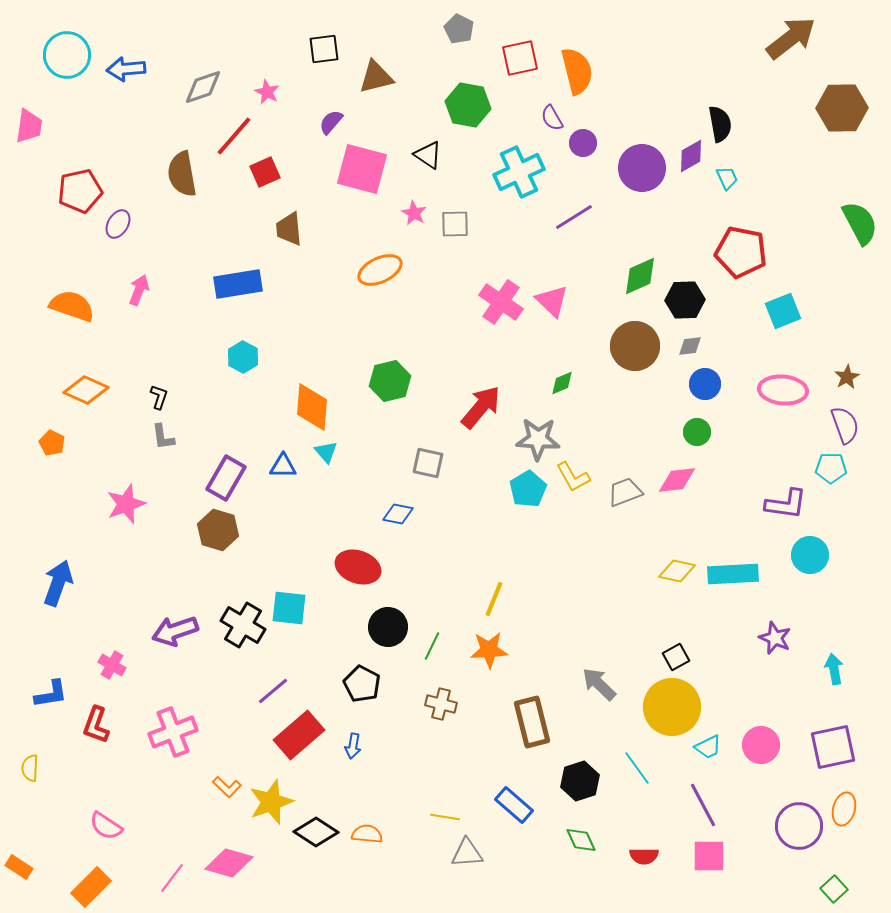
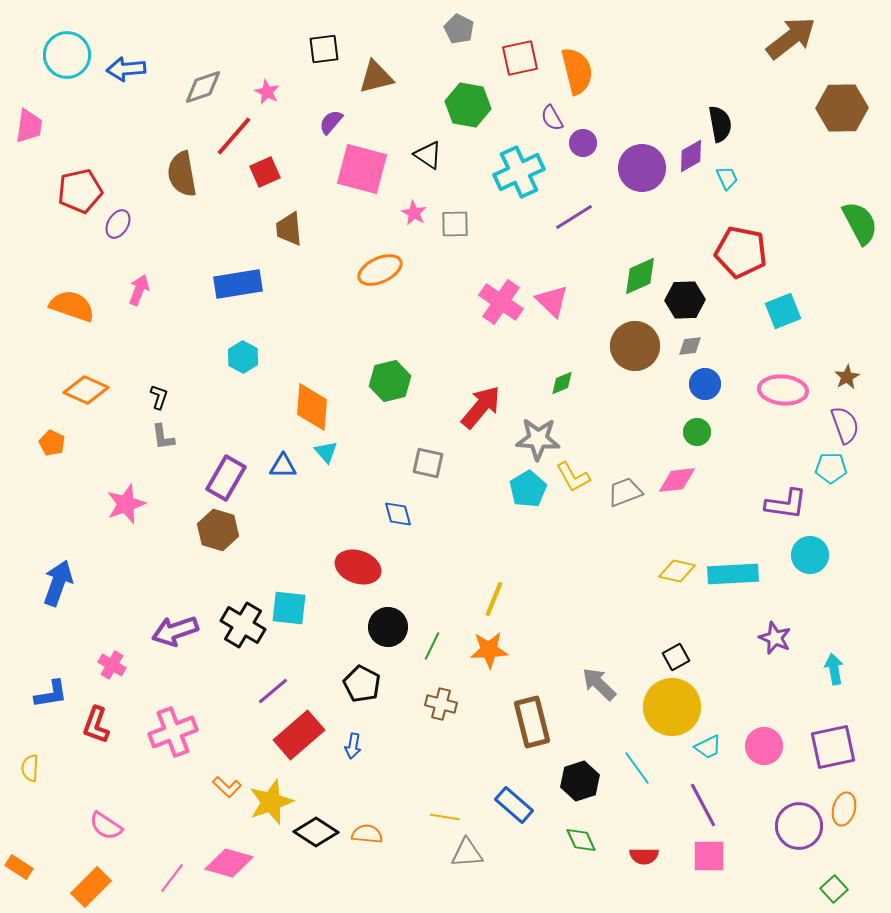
blue diamond at (398, 514): rotated 64 degrees clockwise
pink circle at (761, 745): moved 3 px right, 1 px down
